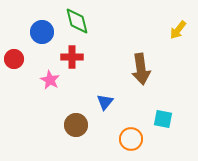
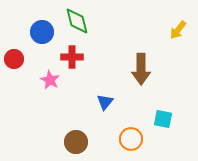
brown arrow: rotated 8 degrees clockwise
brown circle: moved 17 px down
